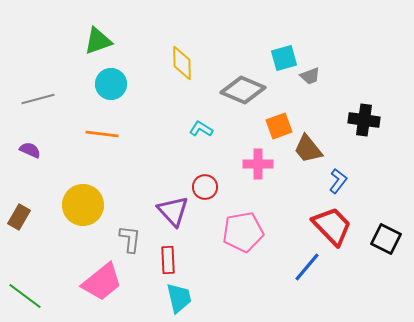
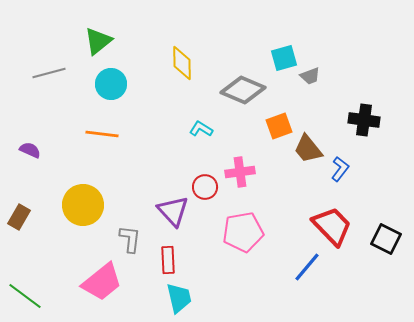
green triangle: rotated 20 degrees counterclockwise
gray line: moved 11 px right, 26 px up
pink cross: moved 18 px left, 8 px down; rotated 8 degrees counterclockwise
blue L-shape: moved 2 px right, 12 px up
